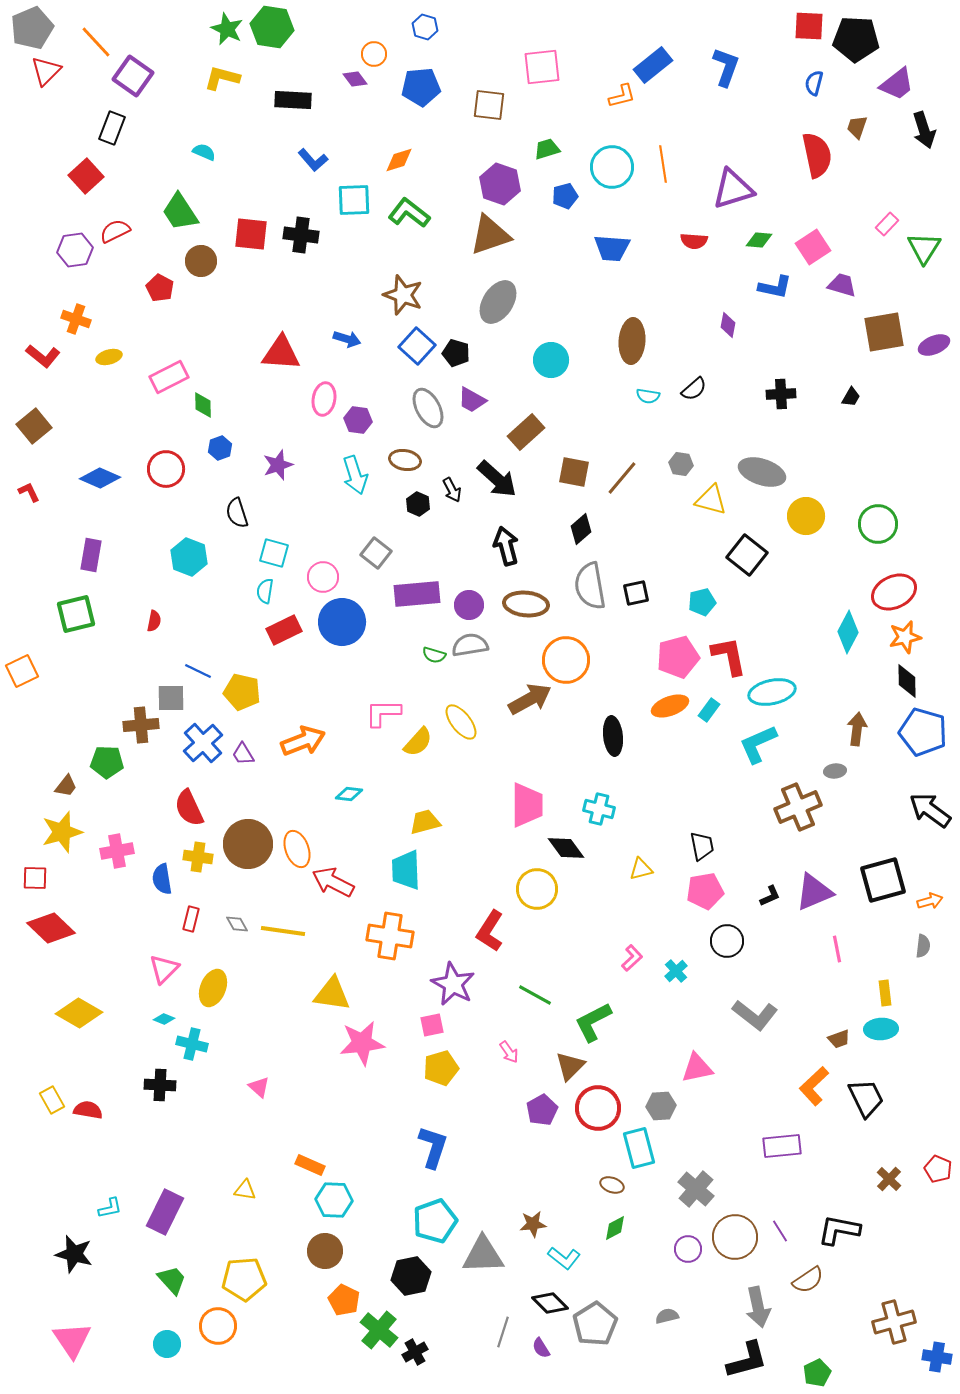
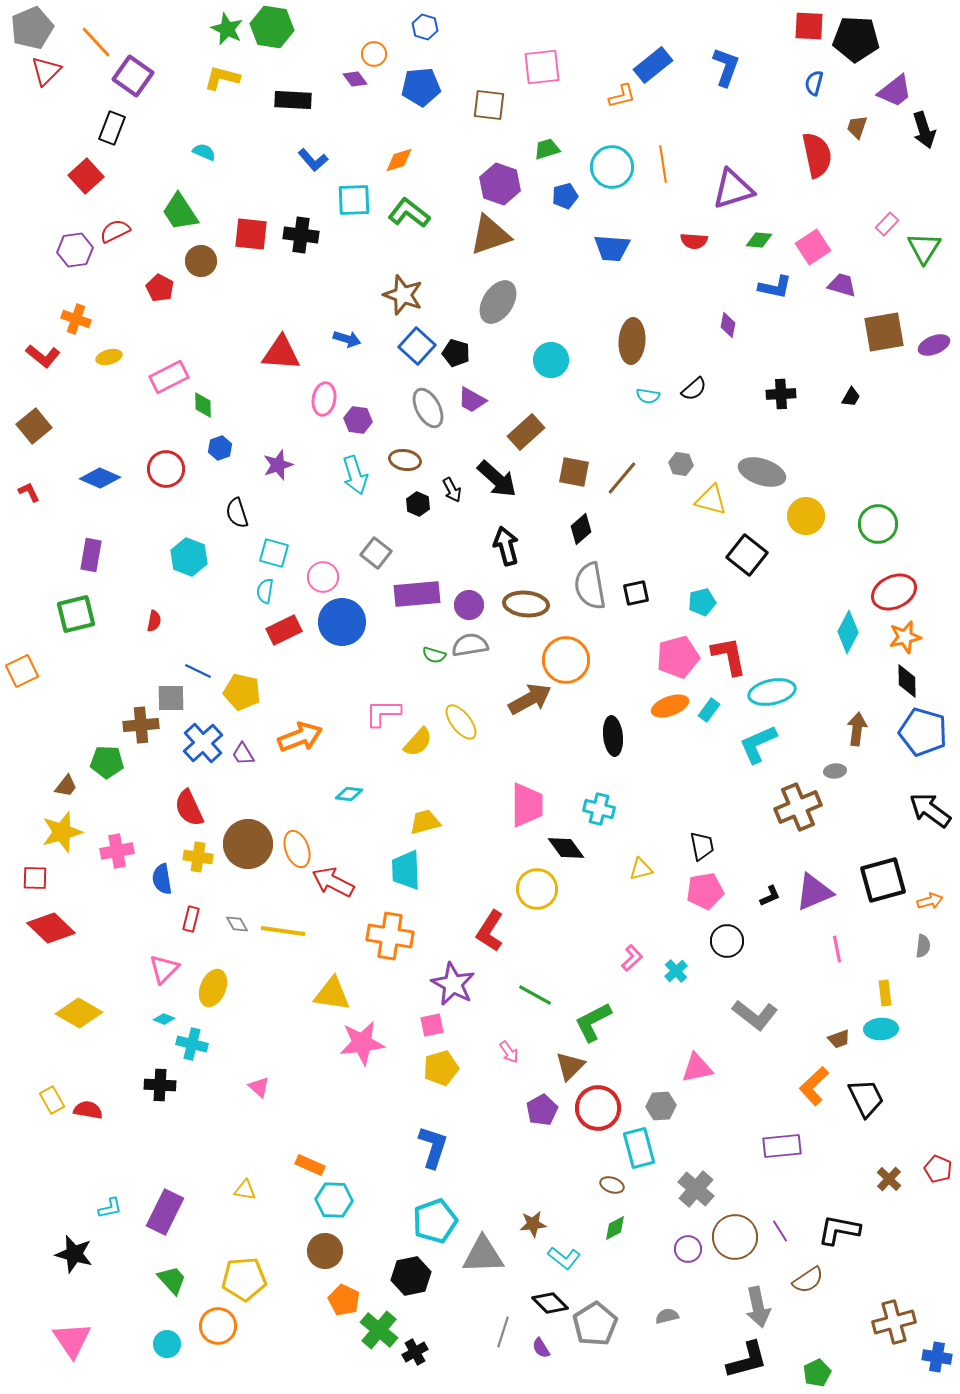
purple trapezoid at (897, 84): moved 2 px left, 7 px down
orange arrow at (303, 741): moved 3 px left, 4 px up
